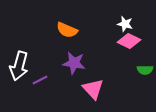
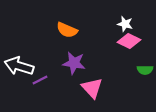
white arrow: rotated 92 degrees clockwise
pink triangle: moved 1 px left, 1 px up
